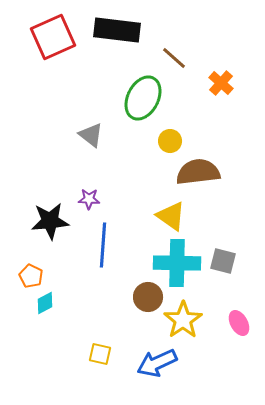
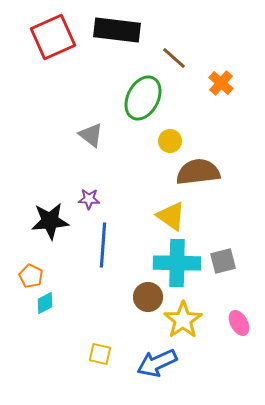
gray square: rotated 28 degrees counterclockwise
